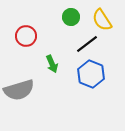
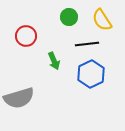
green circle: moved 2 px left
black line: rotated 30 degrees clockwise
green arrow: moved 2 px right, 3 px up
blue hexagon: rotated 12 degrees clockwise
gray semicircle: moved 8 px down
